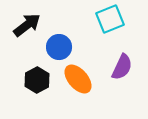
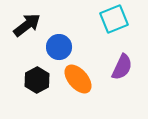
cyan square: moved 4 px right
